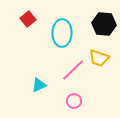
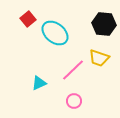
cyan ellipse: moved 7 px left; rotated 52 degrees counterclockwise
cyan triangle: moved 2 px up
